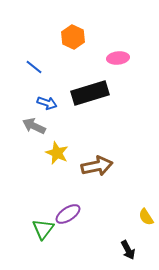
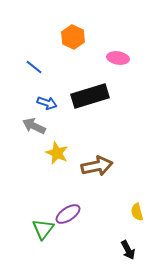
pink ellipse: rotated 15 degrees clockwise
black rectangle: moved 3 px down
yellow semicircle: moved 9 px left, 5 px up; rotated 18 degrees clockwise
